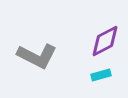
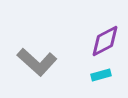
gray L-shape: moved 6 px down; rotated 15 degrees clockwise
